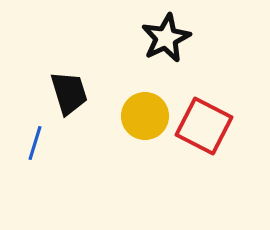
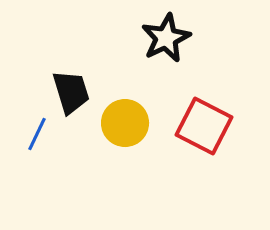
black trapezoid: moved 2 px right, 1 px up
yellow circle: moved 20 px left, 7 px down
blue line: moved 2 px right, 9 px up; rotated 8 degrees clockwise
